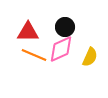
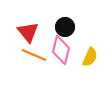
red triangle: rotated 50 degrees clockwise
pink diamond: moved 1 px down; rotated 52 degrees counterclockwise
